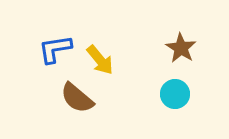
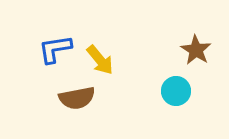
brown star: moved 15 px right, 2 px down
cyan circle: moved 1 px right, 3 px up
brown semicircle: rotated 51 degrees counterclockwise
